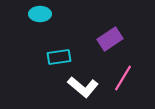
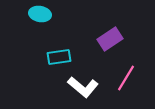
cyan ellipse: rotated 10 degrees clockwise
pink line: moved 3 px right
